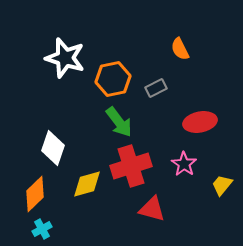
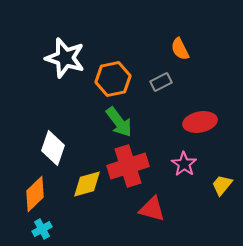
gray rectangle: moved 5 px right, 6 px up
red cross: moved 3 px left
